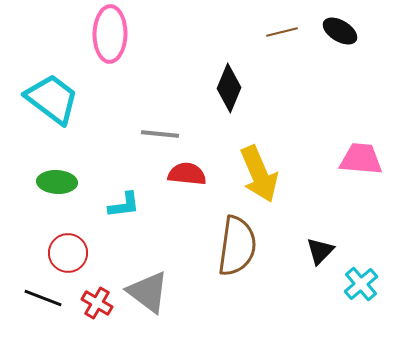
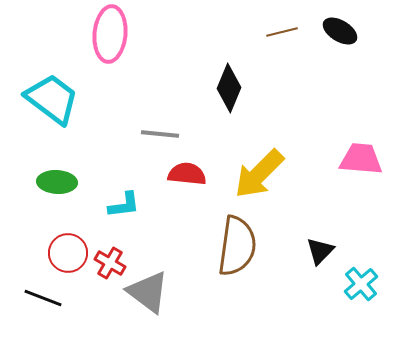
pink ellipse: rotated 4 degrees clockwise
yellow arrow: rotated 68 degrees clockwise
red cross: moved 13 px right, 40 px up
